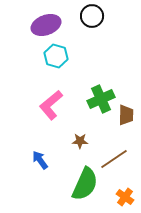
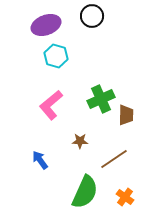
green semicircle: moved 8 px down
